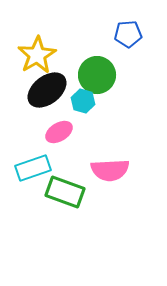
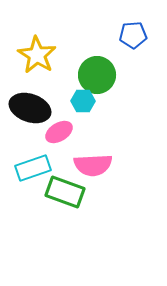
blue pentagon: moved 5 px right, 1 px down
yellow star: rotated 9 degrees counterclockwise
black ellipse: moved 17 px left, 18 px down; rotated 57 degrees clockwise
cyan hexagon: rotated 15 degrees counterclockwise
pink semicircle: moved 17 px left, 5 px up
